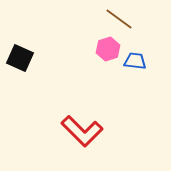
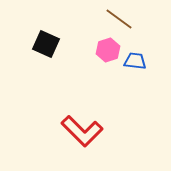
pink hexagon: moved 1 px down
black square: moved 26 px right, 14 px up
